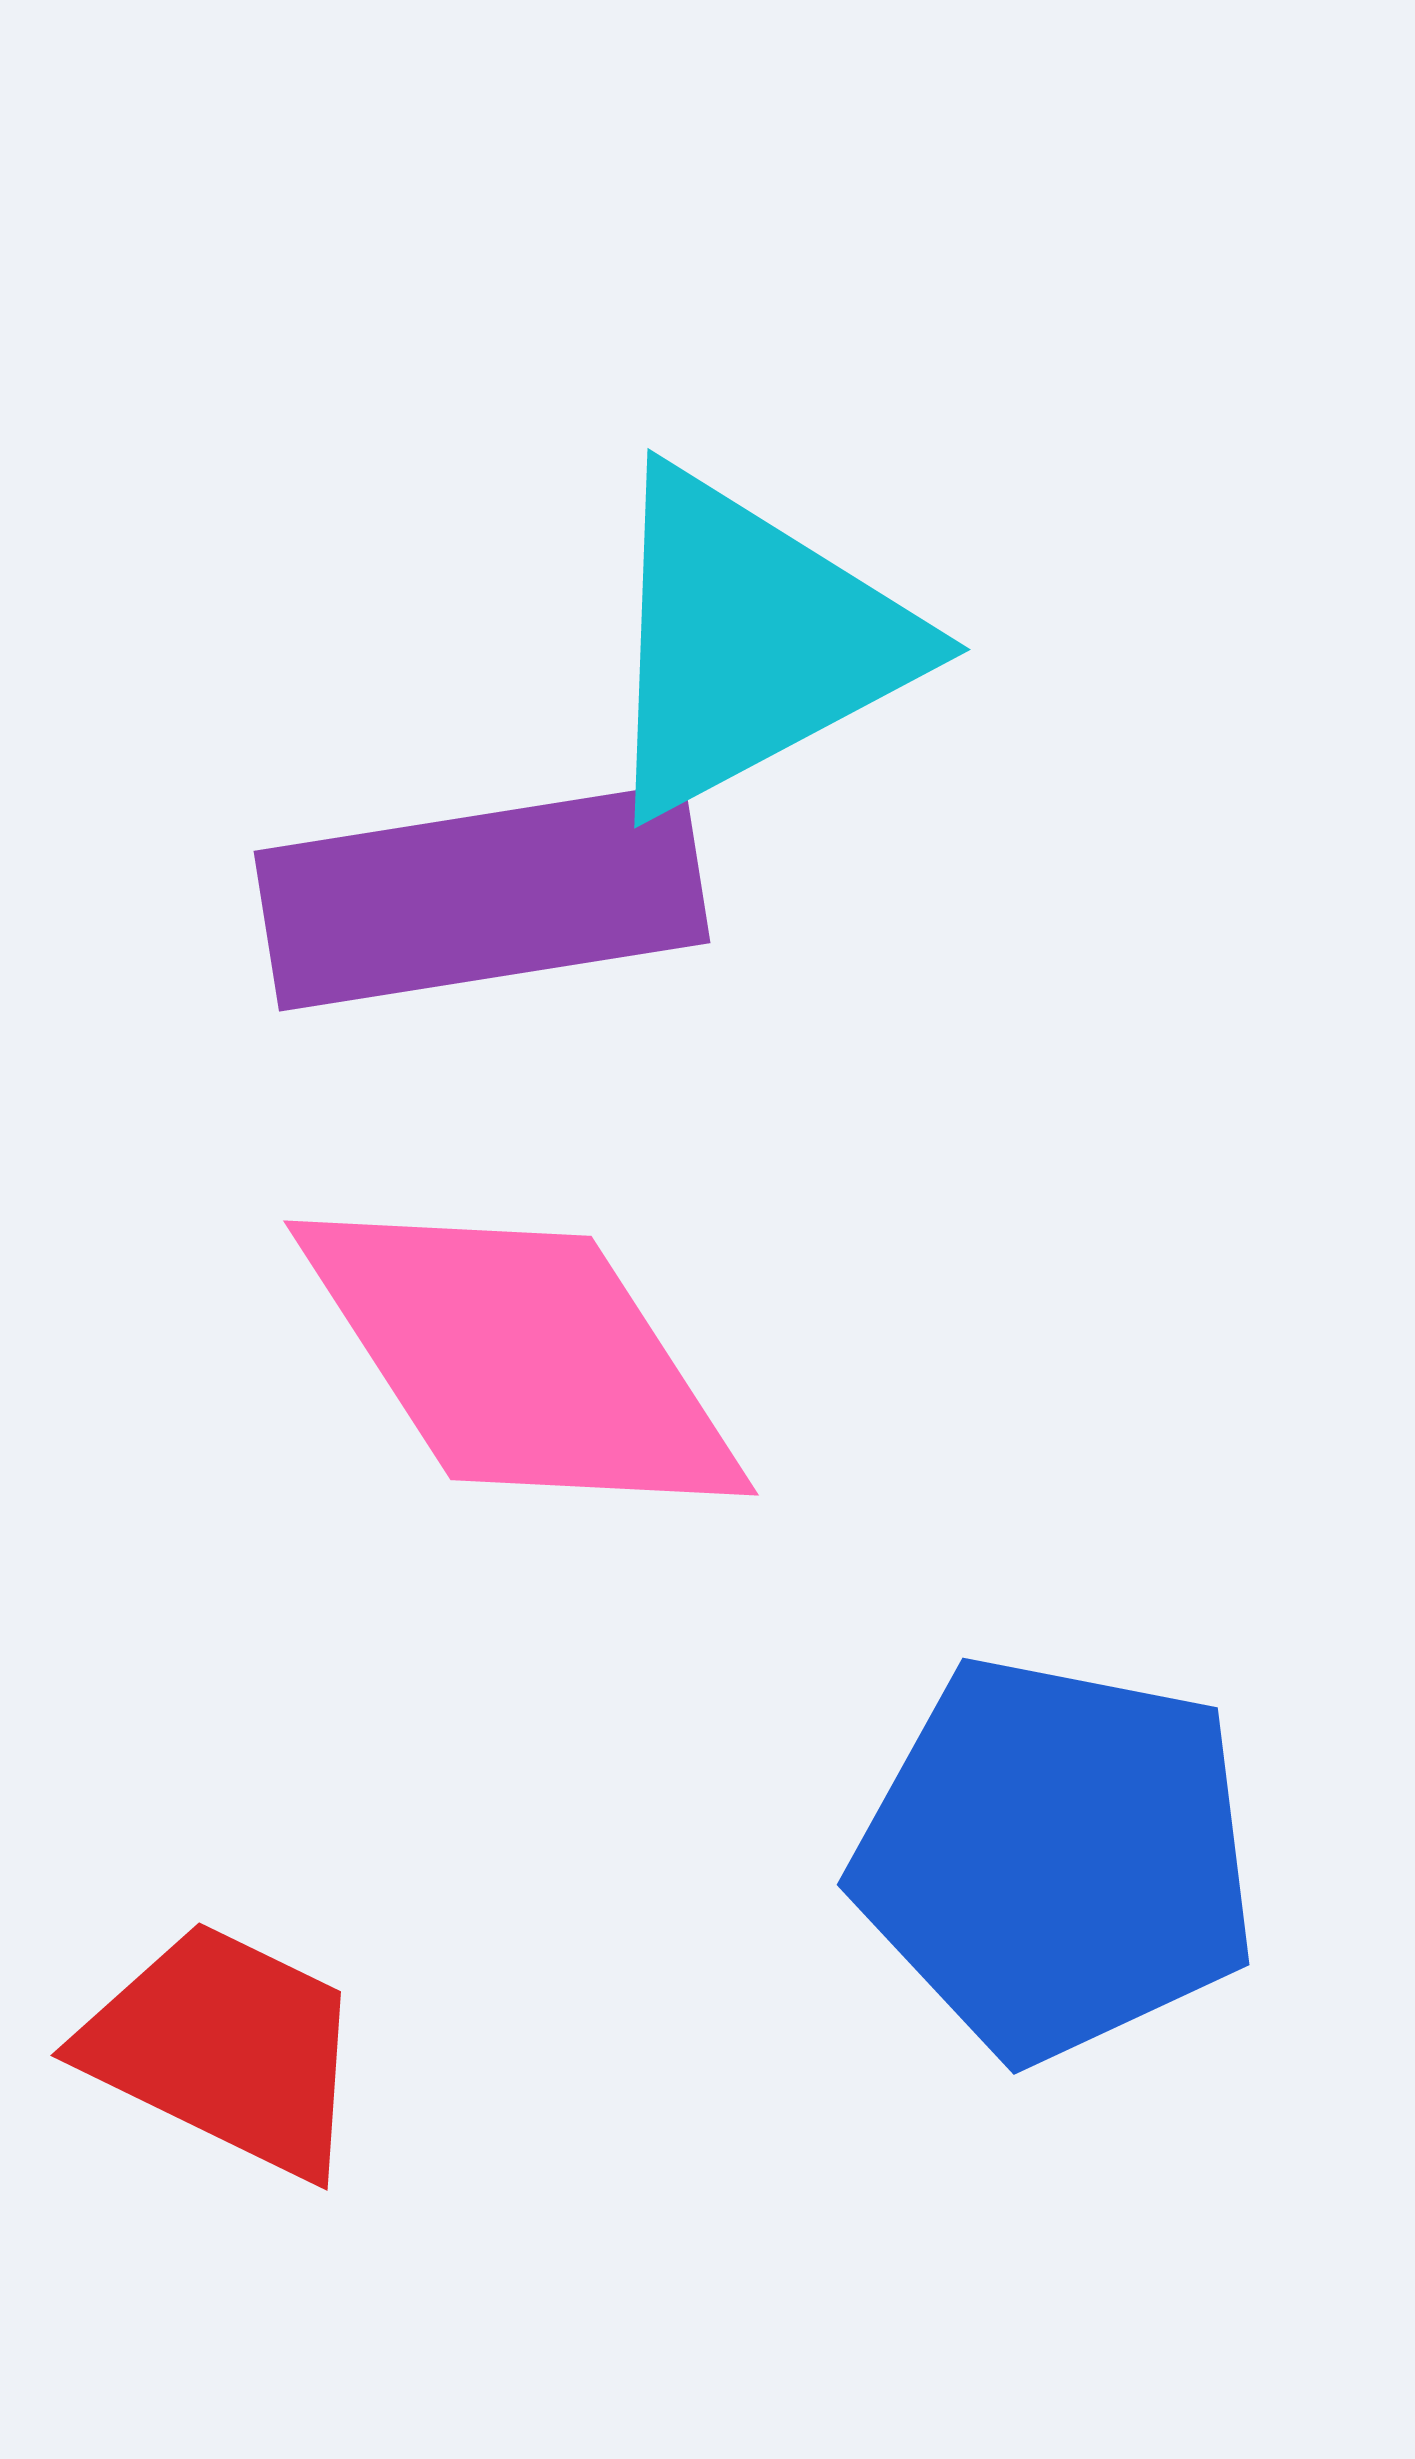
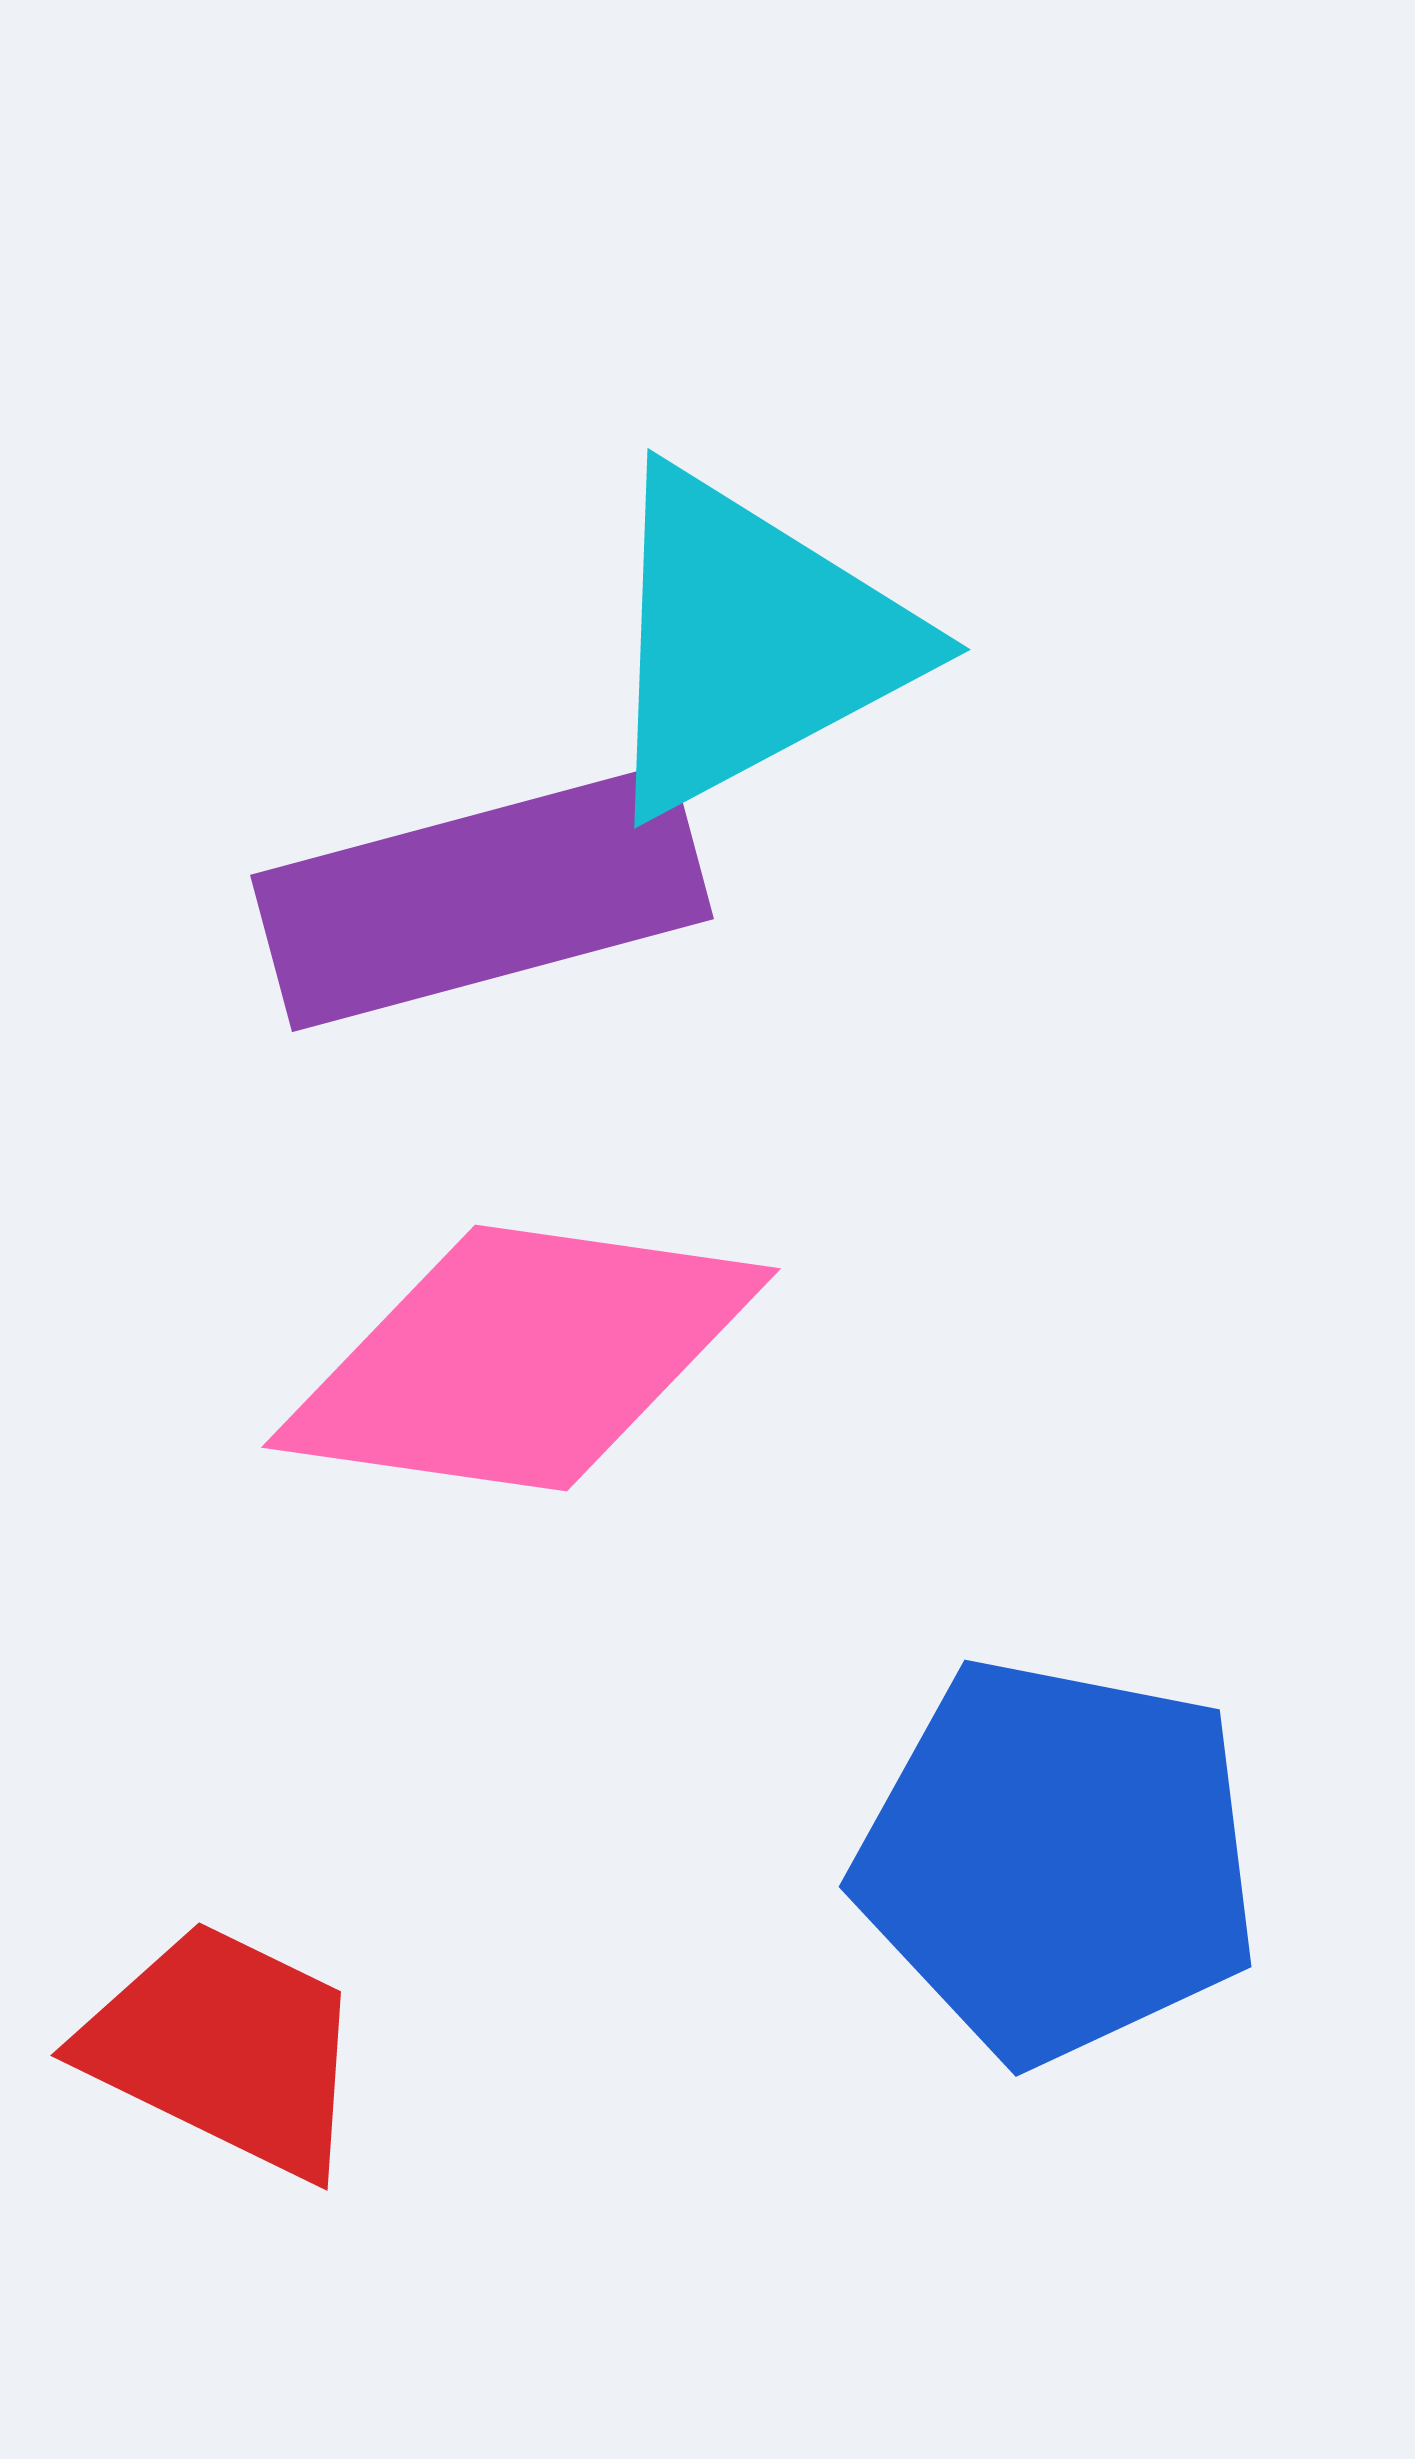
purple rectangle: rotated 6 degrees counterclockwise
pink diamond: rotated 49 degrees counterclockwise
blue pentagon: moved 2 px right, 2 px down
